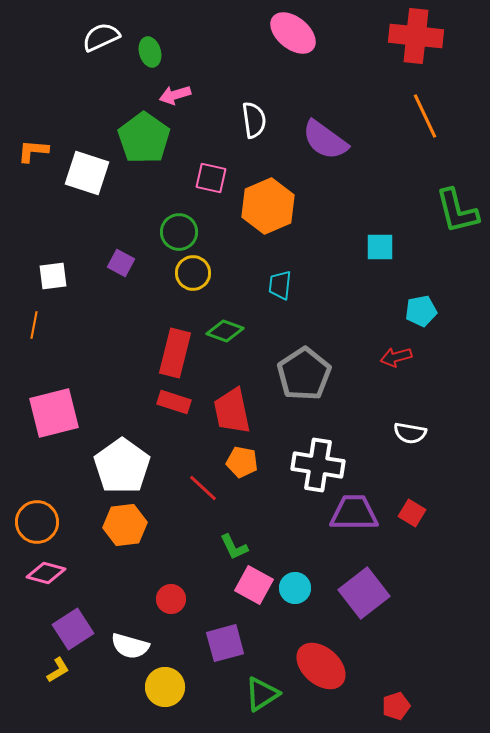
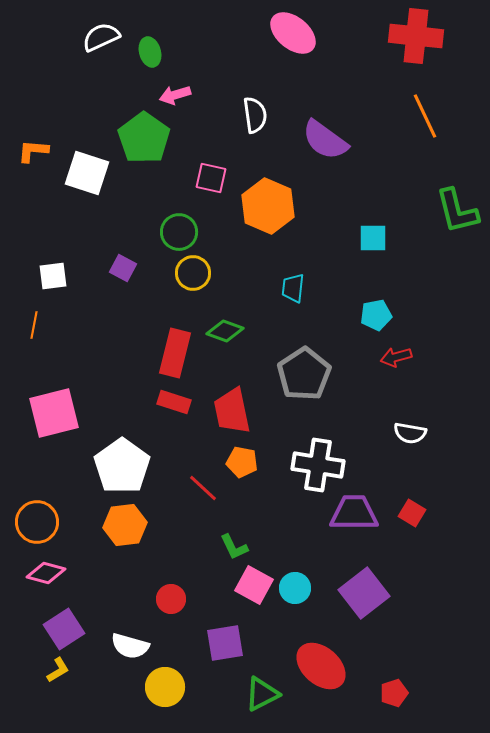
white semicircle at (254, 120): moved 1 px right, 5 px up
orange hexagon at (268, 206): rotated 14 degrees counterclockwise
cyan square at (380, 247): moved 7 px left, 9 px up
purple square at (121, 263): moved 2 px right, 5 px down
cyan trapezoid at (280, 285): moved 13 px right, 3 px down
cyan pentagon at (421, 311): moved 45 px left, 4 px down
purple square at (73, 629): moved 9 px left
purple square at (225, 643): rotated 6 degrees clockwise
green triangle at (262, 694): rotated 6 degrees clockwise
red pentagon at (396, 706): moved 2 px left, 13 px up
